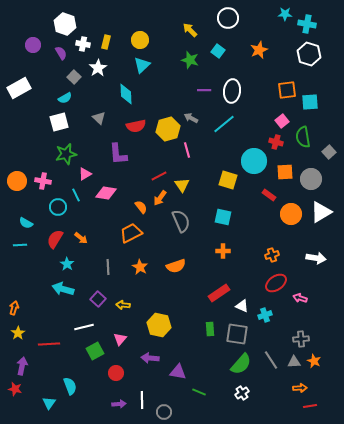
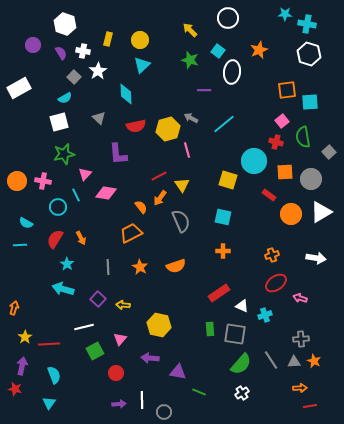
yellow rectangle at (106, 42): moved 2 px right, 3 px up
white cross at (83, 44): moved 7 px down
white star at (98, 68): moved 3 px down
white ellipse at (232, 91): moved 19 px up
green star at (66, 154): moved 2 px left
pink triangle at (85, 174): rotated 16 degrees counterclockwise
orange arrow at (81, 238): rotated 24 degrees clockwise
yellow star at (18, 333): moved 7 px right, 4 px down
gray square at (237, 334): moved 2 px left
cyan semicircle at (70, 386): moved 16 px left, 11 px up
